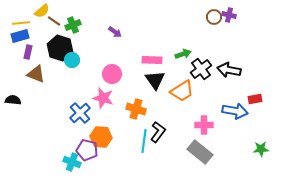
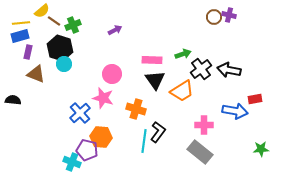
purple arrow: moved 2 px up; rotated 64 degrees counterclockwise
cyan circle: moved 8 px left, 4 px down
